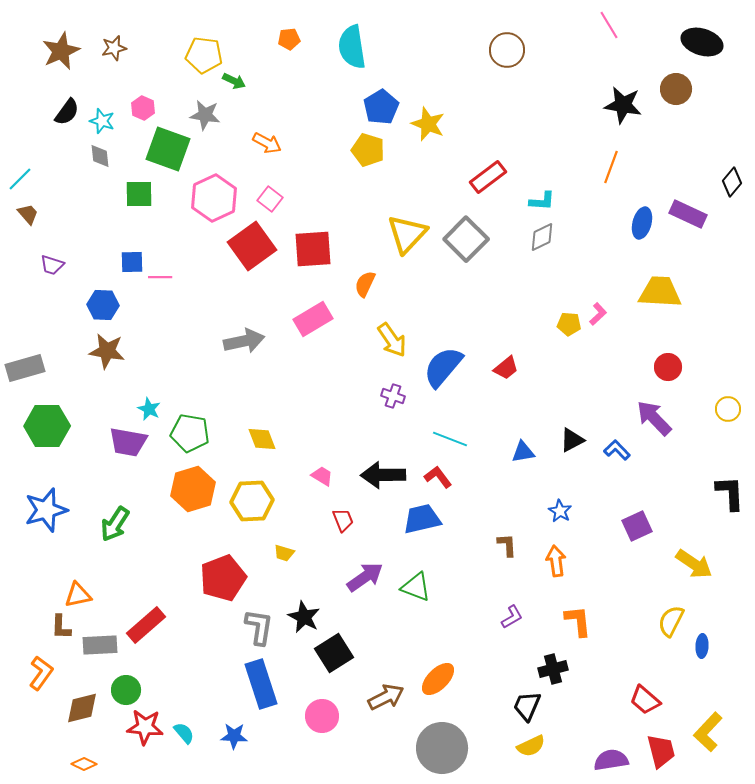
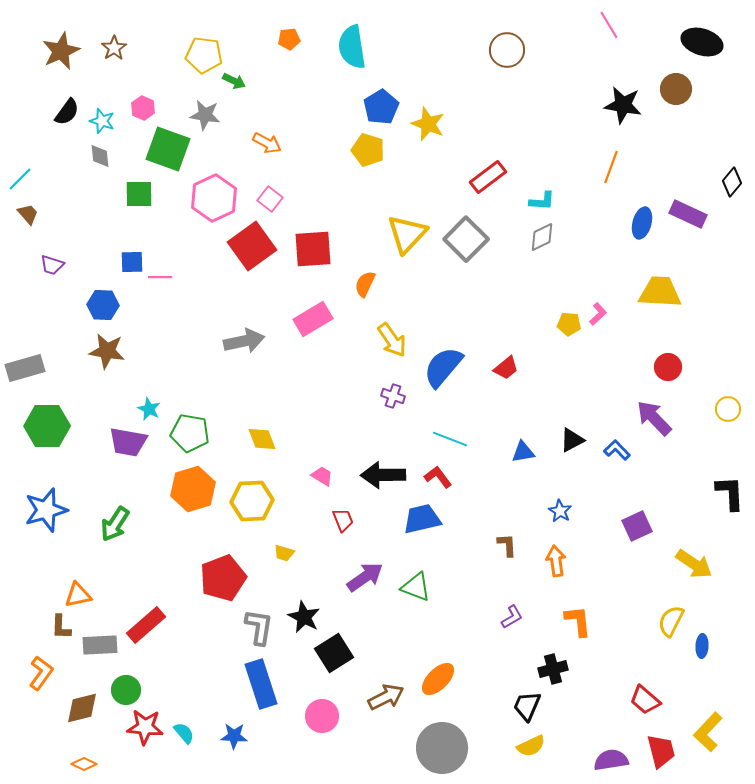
brown star at (114, 48): rotated 20 degrees counterclockwise
